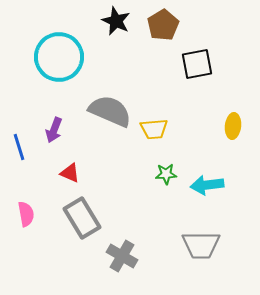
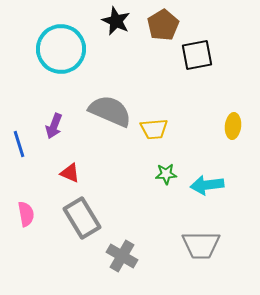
cyan circle: moved 2 px right, 8 px up
black square: moved 9 px up
purple arrow: moved 4 px up
blue line: moved 3 px up
